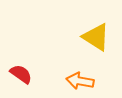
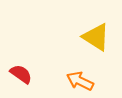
orange arrow: rotated 16 degrees clockwise
